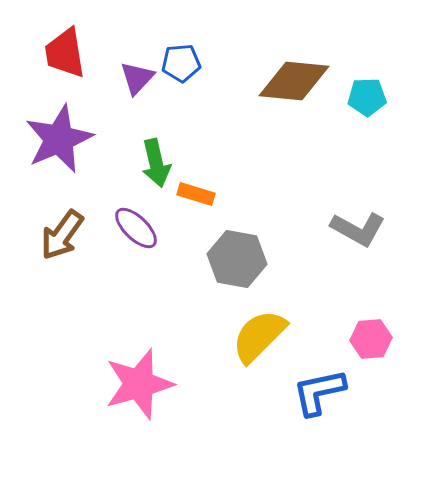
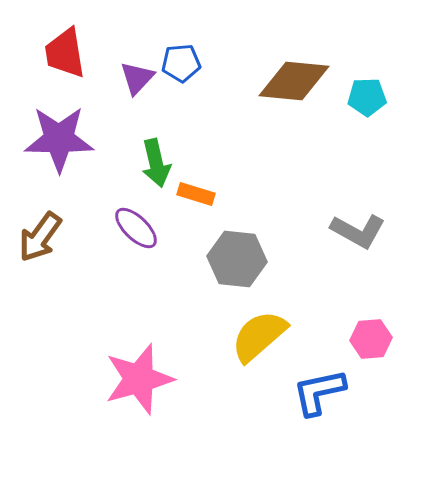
purple star: rotated 24 degrees clockwise
gray L-shape: moved 2 px down
brown arrow: moved 22 px left, 2 px down
gray hexagon: rotated 4 degrees counterclockwise
yellow semicircle: rotated 4 degrees clockwise
pink star: moved 5 px up
